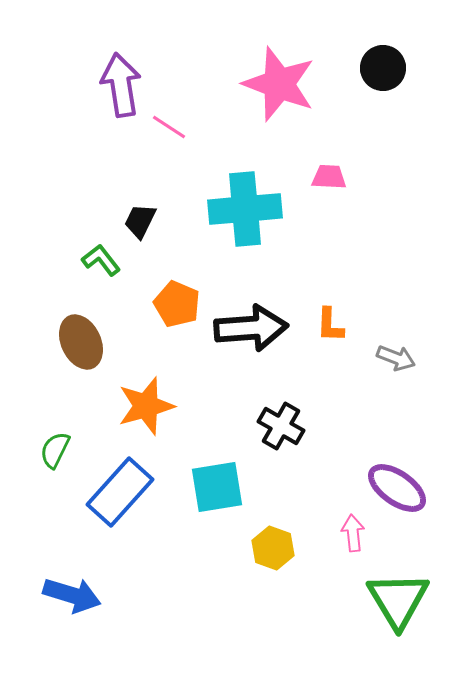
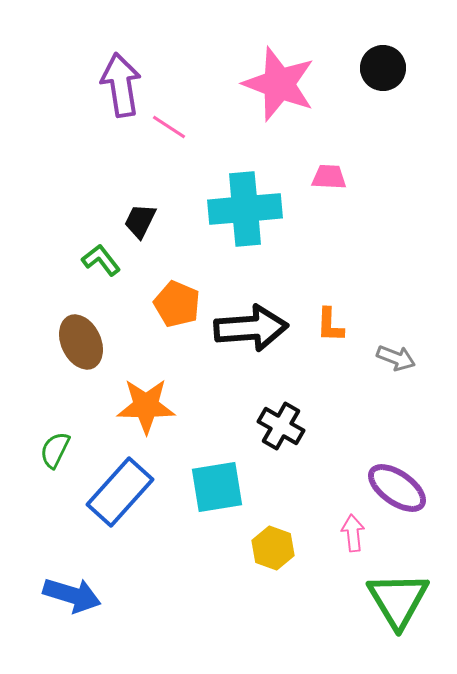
orange star: rotated 16 degrees clockwise
